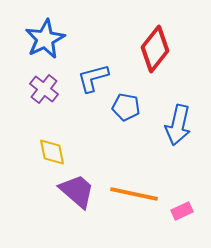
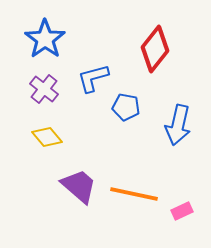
blue star: rotated 9 degrees counterclockwise
yellow diamond: moved 5 px left, 15 px up; rotated 28 degrees counterclockwise
purple trapezoid: moved 2 px right, 5 px up
